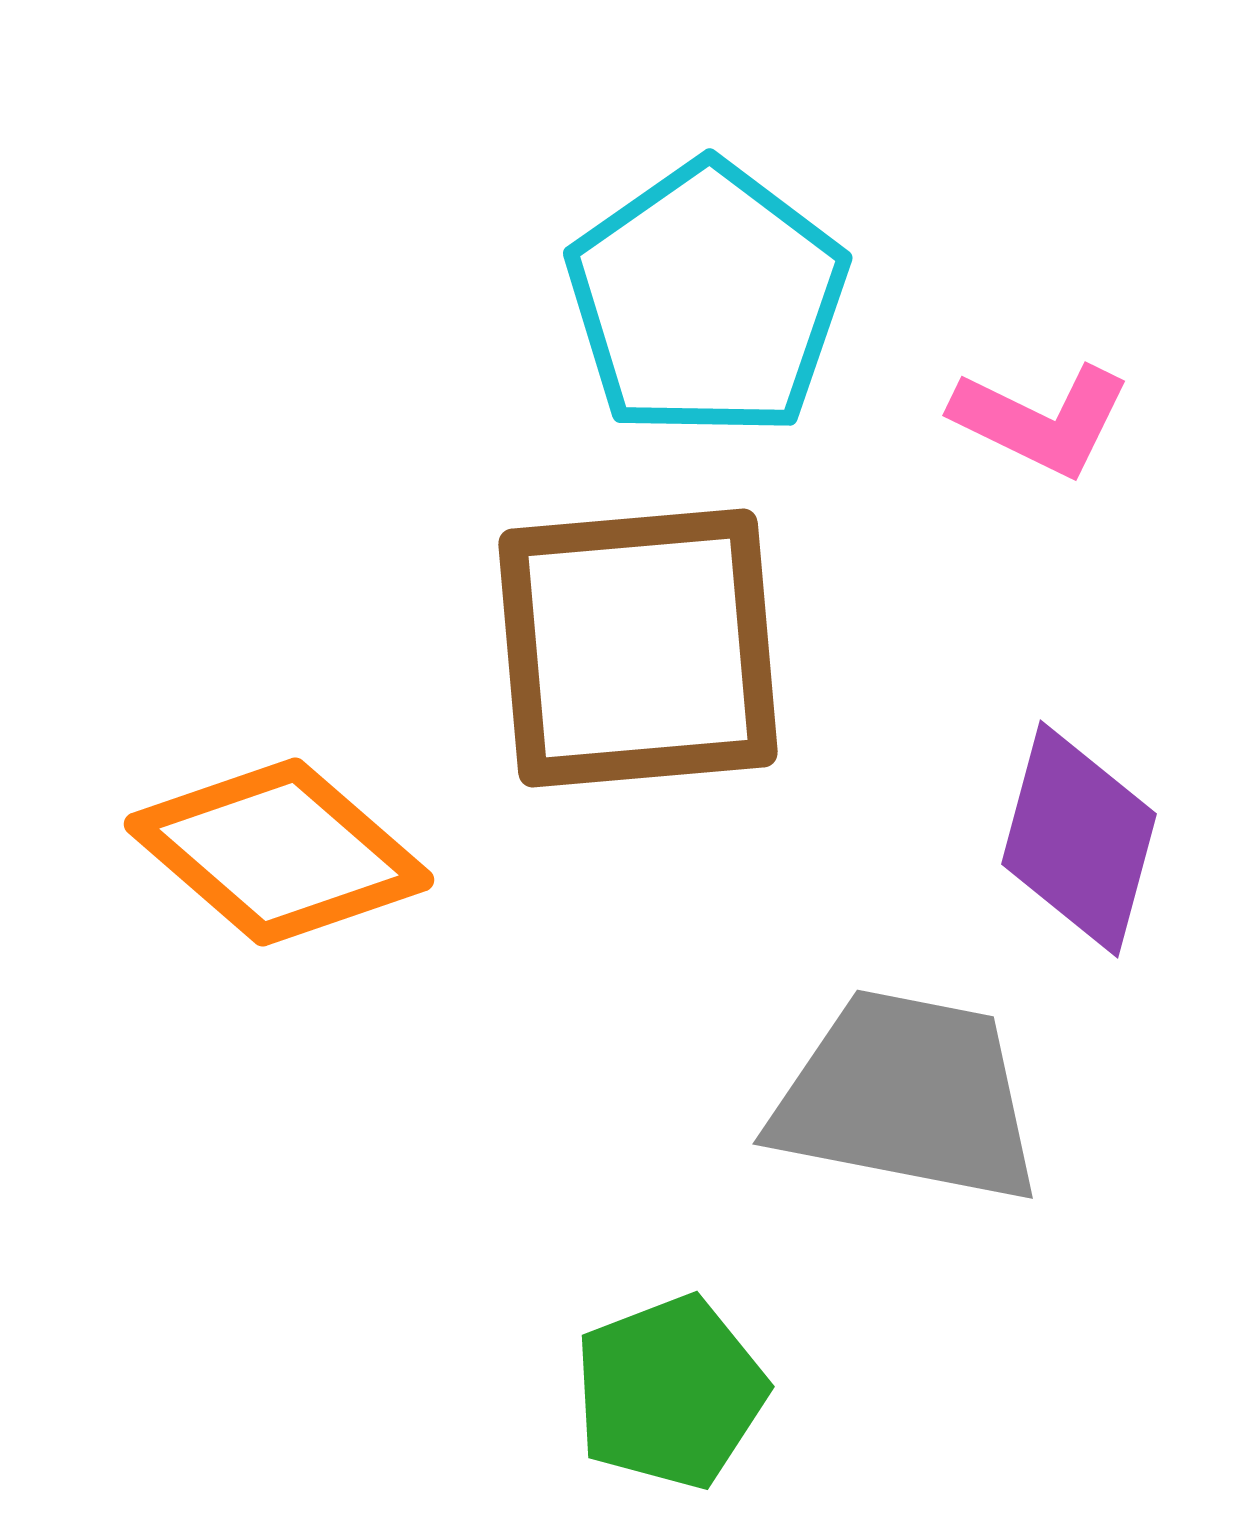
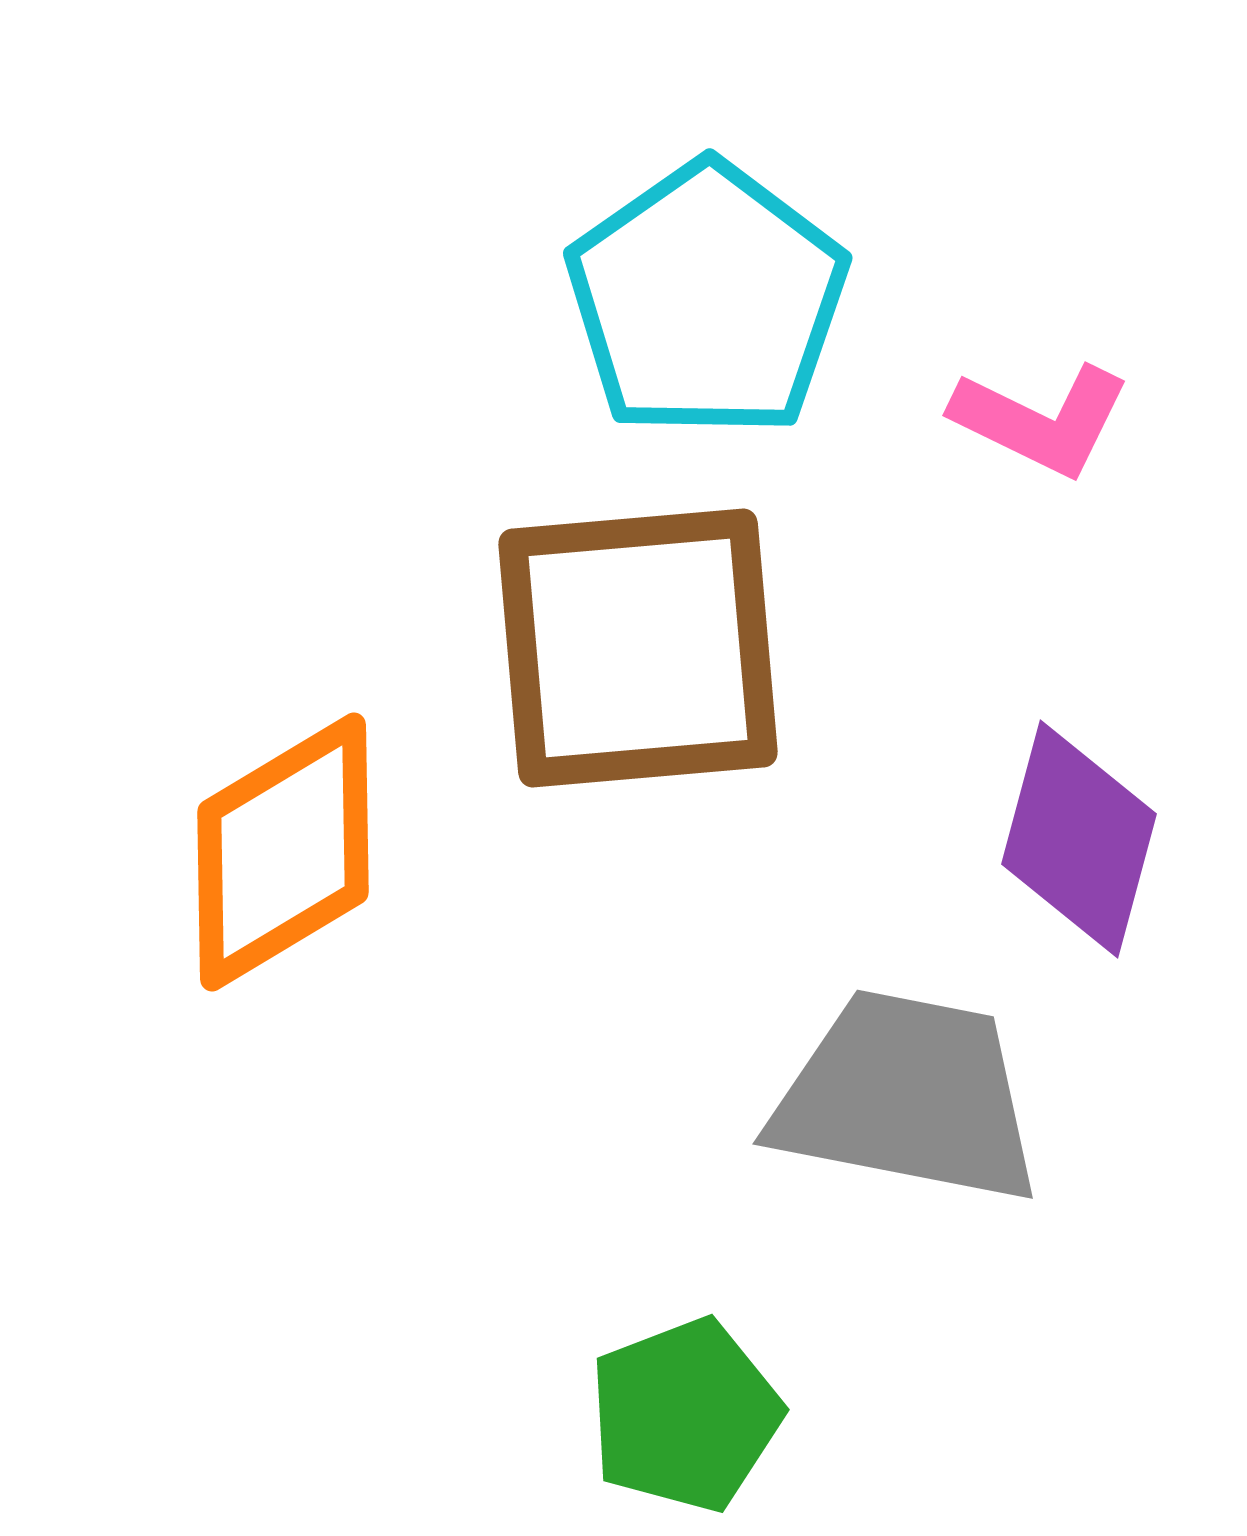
orange diamond: moved 4 px right; rotated 72 degrees counterclockwise
green pentagon: moved 15 px right, 23 px down
